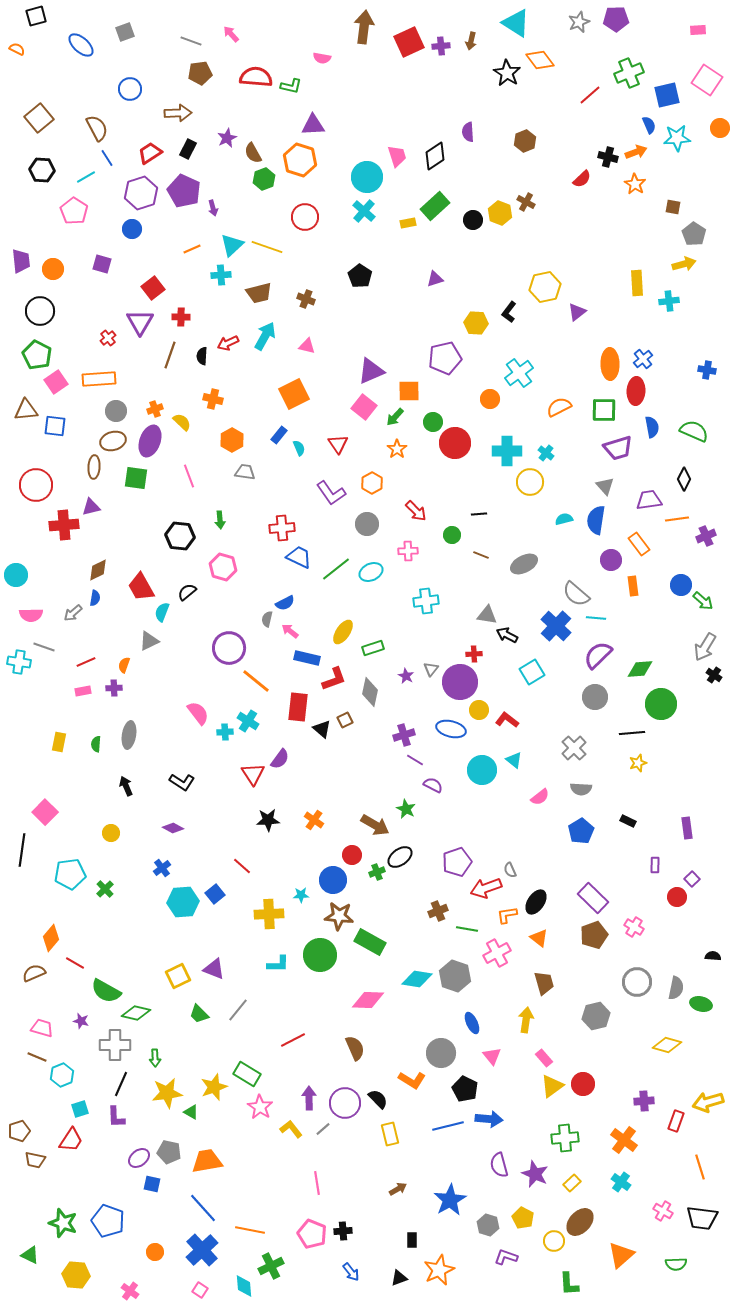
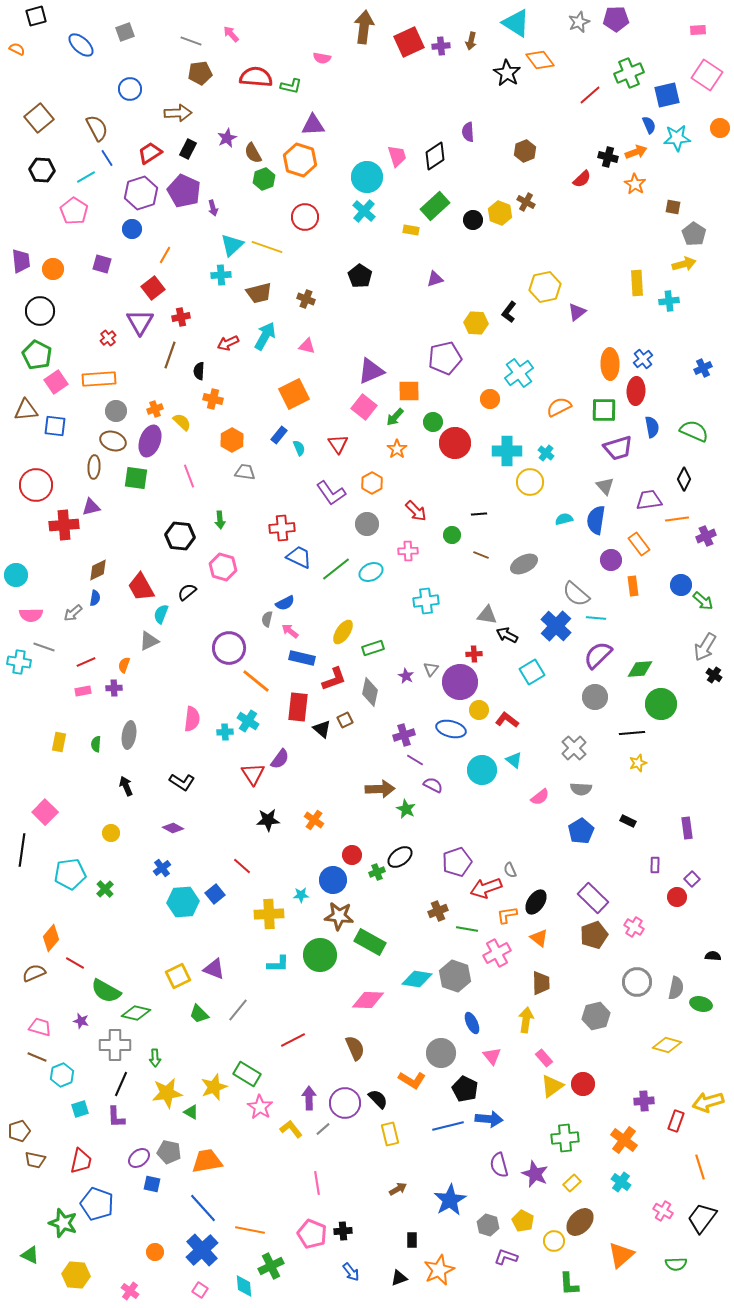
pink square at (707, 80): moved 5 px up
brown hexagon at (525, 141): moved 10 px down
yellow rectangle at (408, 223): moved 3 px right, 7 px down; rotated 21 degrees clockwise
orange line at (192, 249): moved 27 px left, 6 px down; rotated 36 degrees counterclockwise
red cross at (181, 317): rotated 12 degrees counterclockwise
black semicircle at (202, 356): moved 3 px left, 15 px down
blue cross at (707, 370): moved 4 px left, 2 px up; rotated 36 degrees counterclockwise
brown ellipse at (113, 441): rotated 35 degrees clockwise
cyan semicircle at (162, 612): moved 1 px left, 2 px down
blue rectangle at (307, 658): moved 5 px left
pink semicircle at (198, 713): moved 6 px left, 6 px down; rotated 45 degrees clockwise
brown arrow at (375, 825): moved 5 px right, 36 px up; rotated 32 degrees counterclockwise
brown trapezoid at (544, 983): moved 3 px left; rotated 15 degrees clockwise
pink trapezoid at (42, 1028): moved 2 px left, 1 px up
red trapezoid at (71, 1140): moved 10 px right, 21 px down; rotated 20 degrees counterclockwise
yellow pentagon at (523, 1218): moved 3 px down
black trapezoid at (702, 1218): rotated 120 degrees clockwise
blue pentagon at (108, 1221): moved 11 px left, 17 px up
